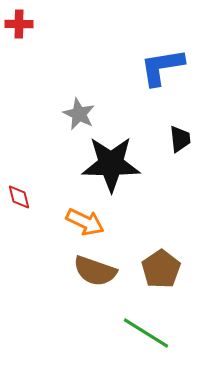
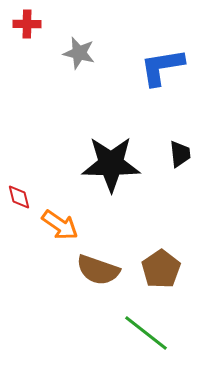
red cross: moved 8 px right
gray star: moved 61 px up; rotated 12 degrees counterclockwise
black trapezoid: moved 15 px down
orange arrow: moved 25 px left, 3 px down; rotated 9 degrees clockwise
brown semicircle: moved 3 px right, 1 px up
green line: rotated 6 degrees clockwise
